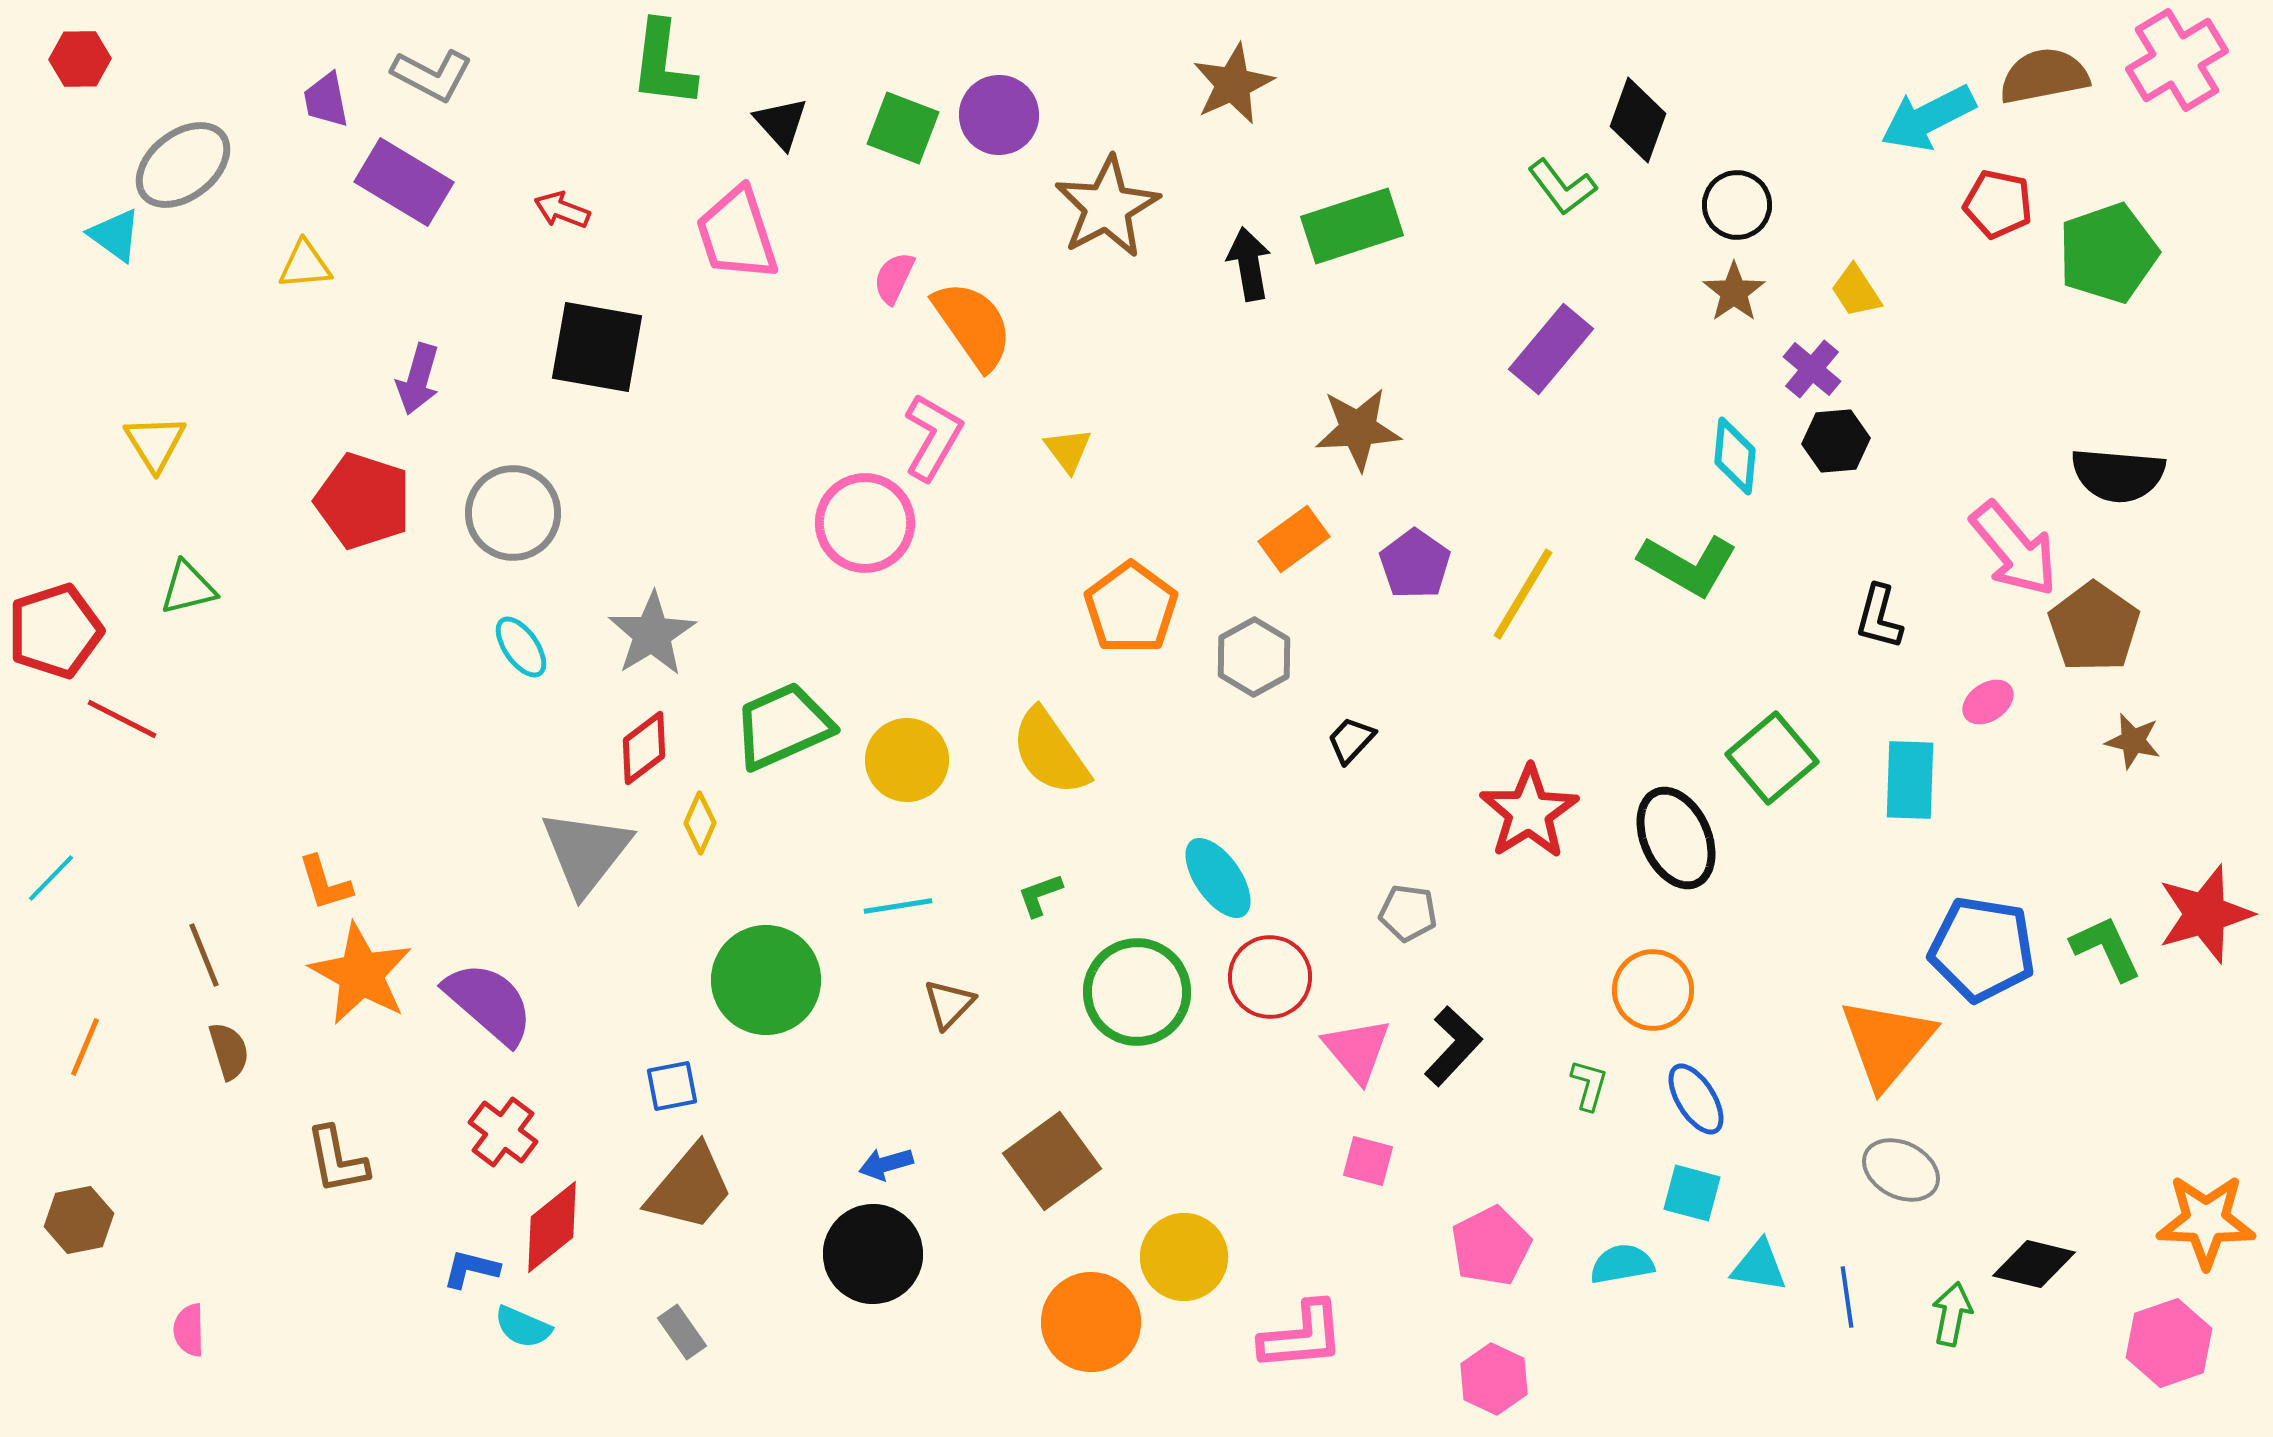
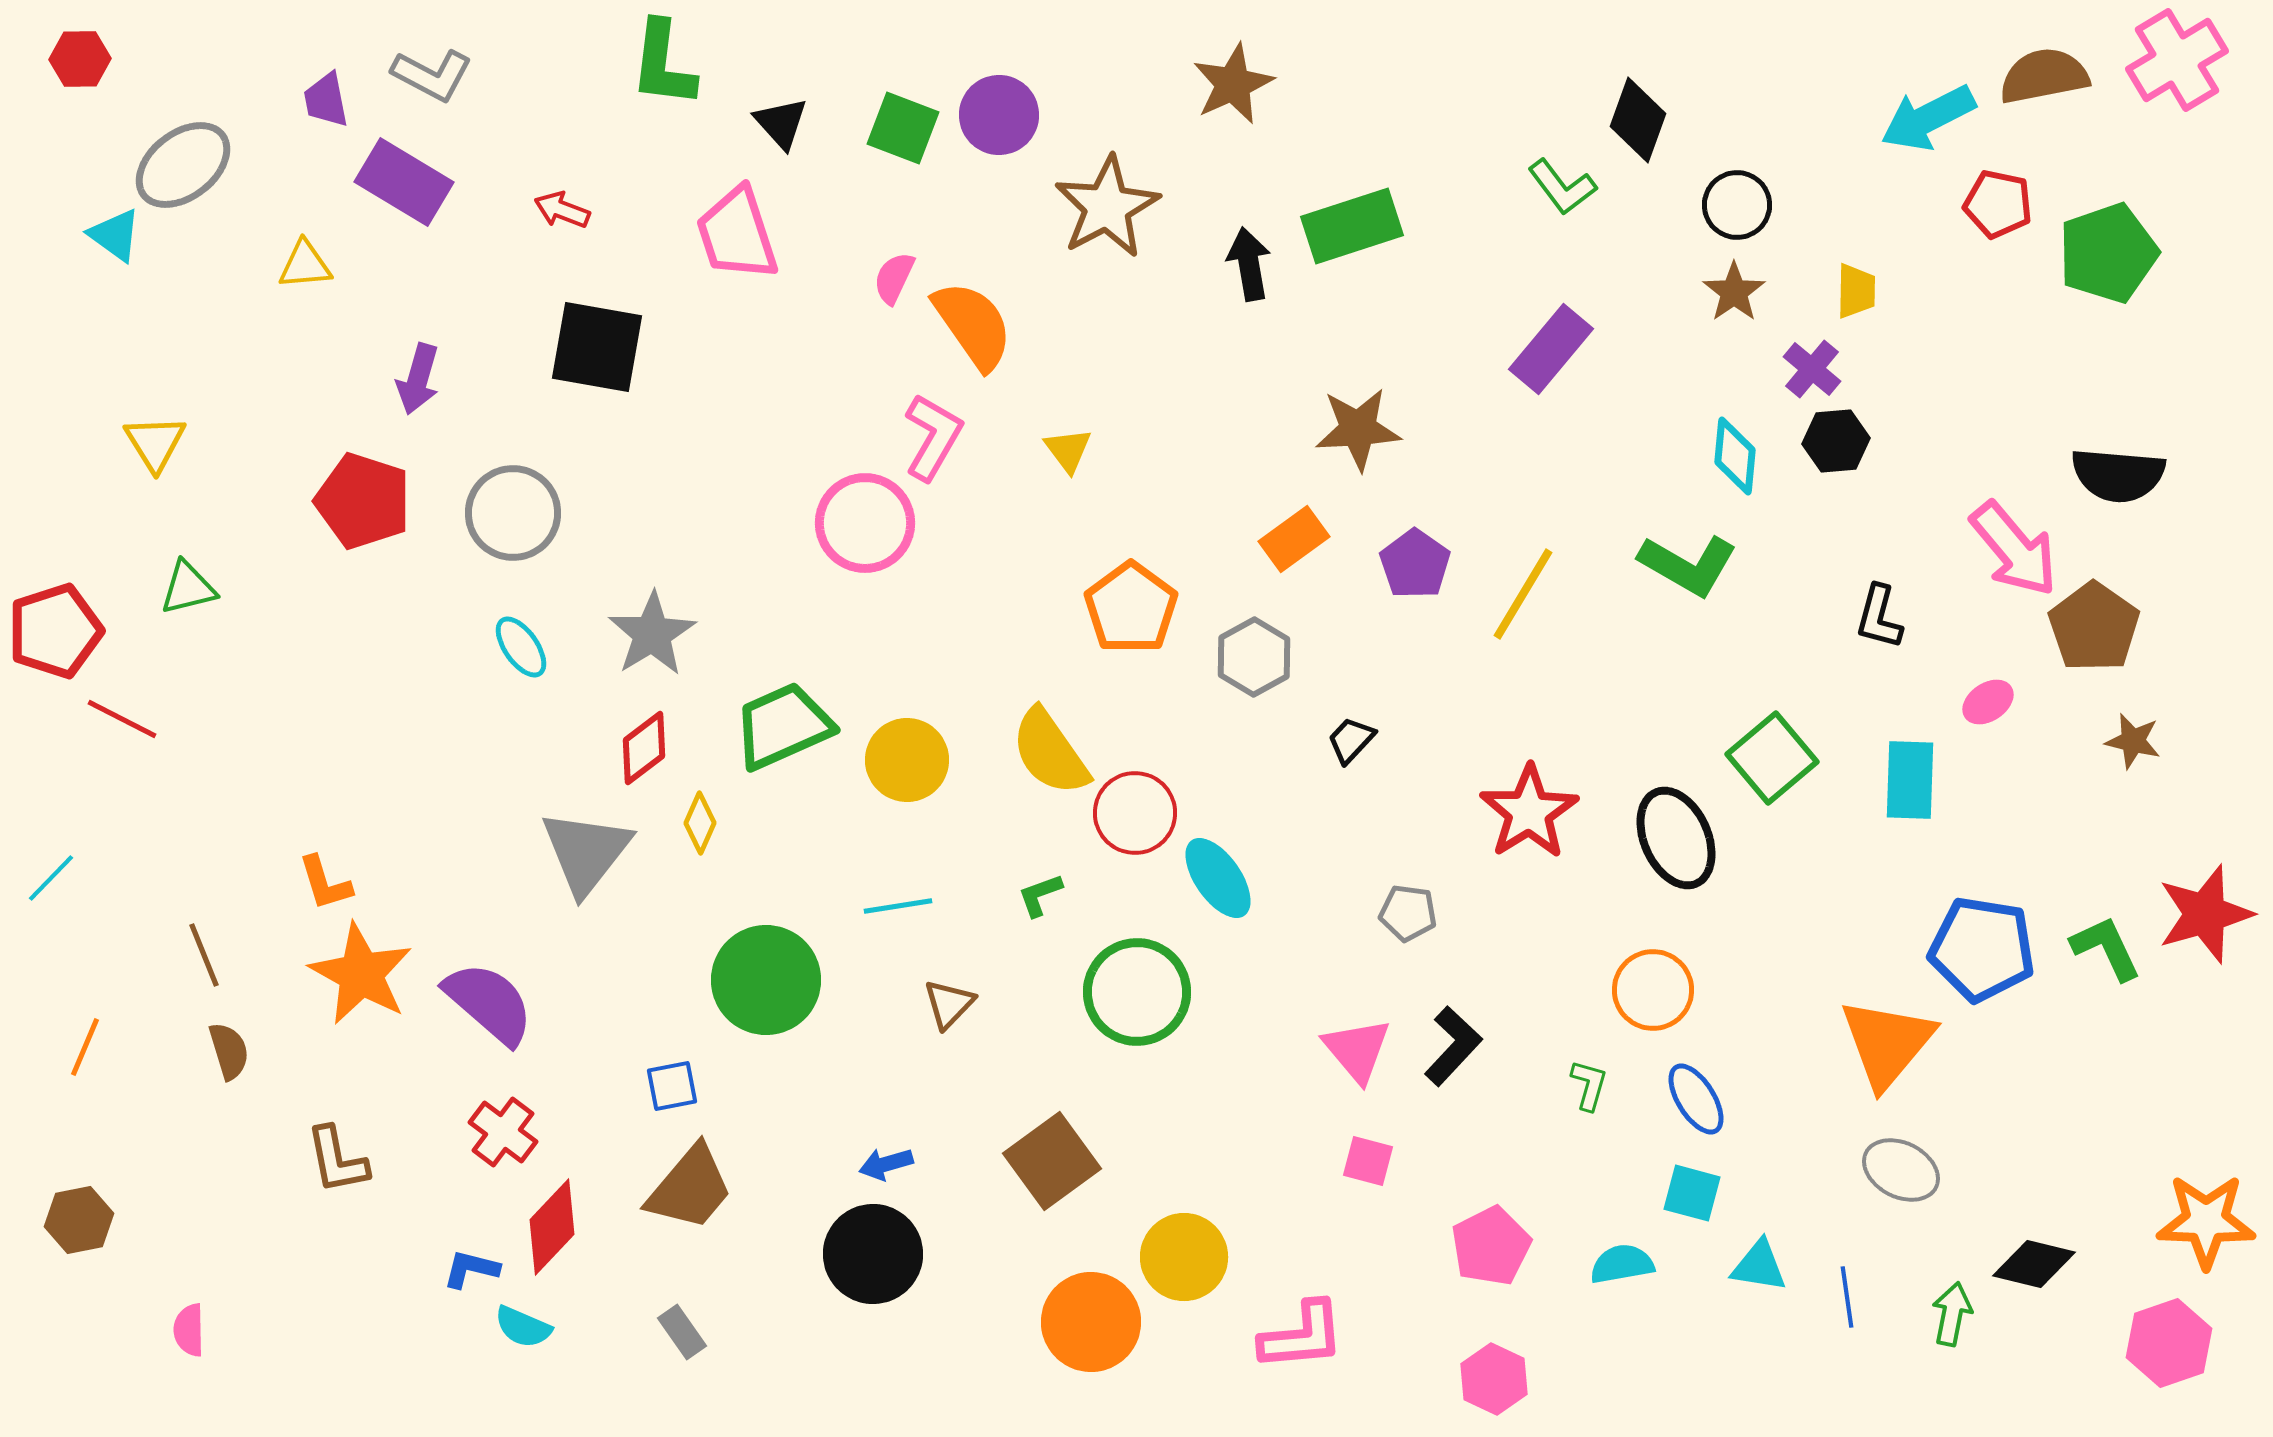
yellow trapezoid at (1856, 291): rotated 146 degrees counterclockwise
red circle at (1270, 977): moved 135 px left, 164 px up
red diamond at (552, 1227): rotated 8 degrees counterclockwise
